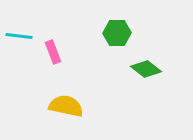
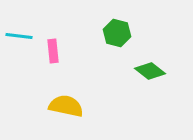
green hexagon: rotated 16 degrees clockwise
pink rectangle: moved 1 px up; rotated 15 degrees clockwise
green diamond: moved 4 px right, 2 px down
